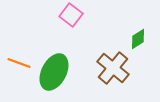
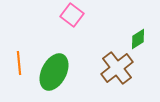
pink square: moved 1 px right
orange line: rotated 65 degrees clockwise
brown cross: moved 4 px right; rotated 12 degrees clockwise
